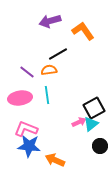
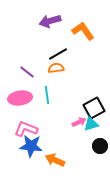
orange semicircle: moved 7 px right, 2 px up
cyan triangle: rotated 21 degrees clockwise
blue star: moved 2 px right
